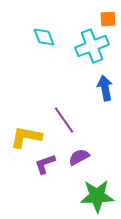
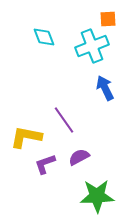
blue arrow: rotated 15 degrees counterclockwise
